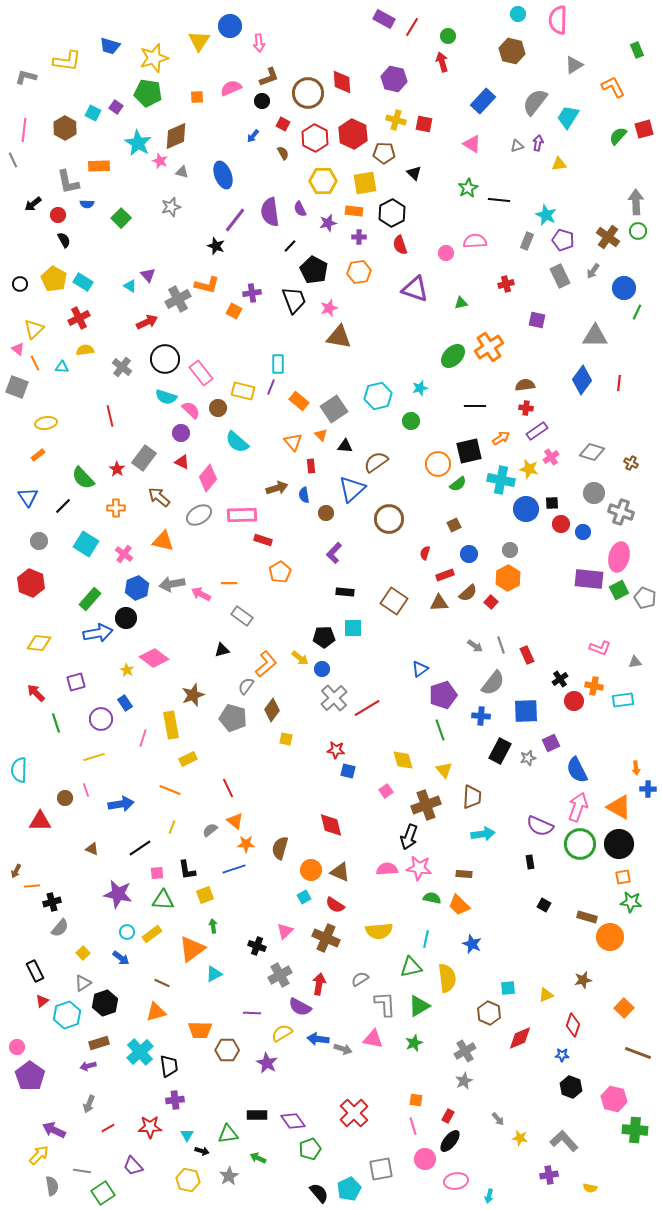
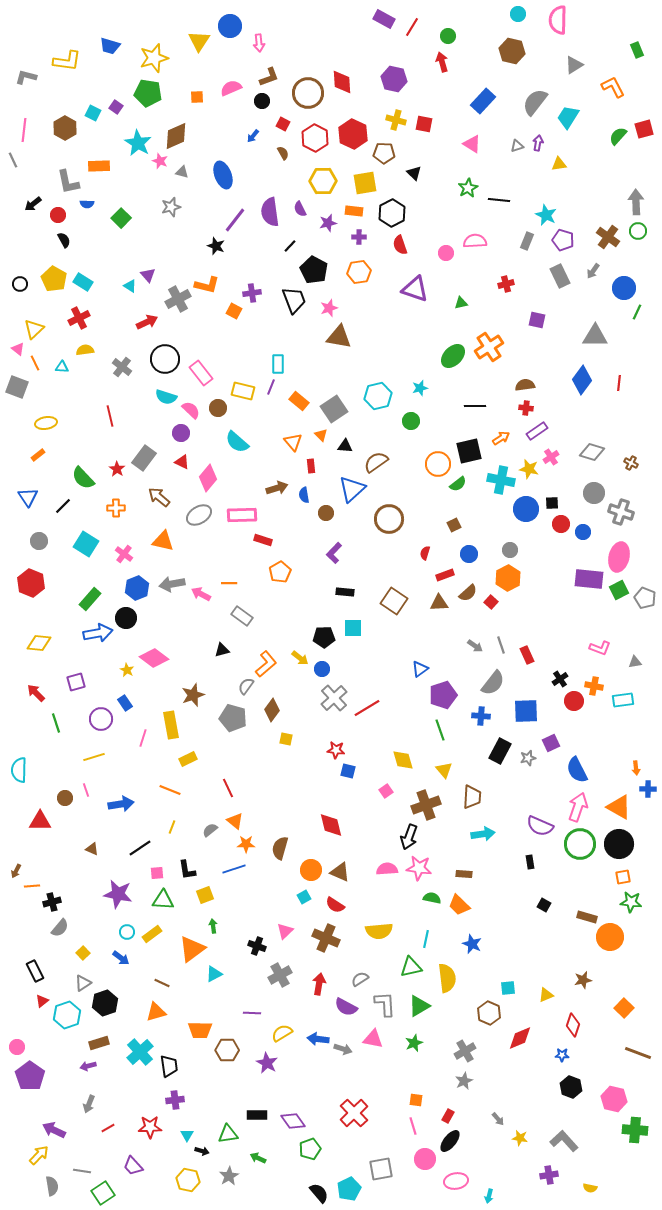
purple semicircle at (300, 1007): moved 46 px right
